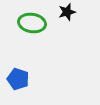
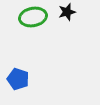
green ellipse: moved 1 px right, 6 px up; rotated 20 degrees counterclockwise
